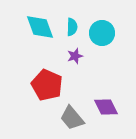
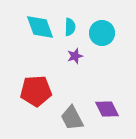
cyan semicircle: moved 2 px left
red pentagon: moved 11 px left, 6 px down; rotated 28 degrees counterclockwise
purple diamond: moved 1 px right, 2 px down
gray trapezoid: rotated 12 degrees clockwise
